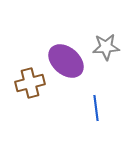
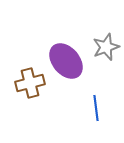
gray star: rotated 16 degrees counterclockwise
purple ellipse: rotated 9 degrees clockwise
